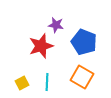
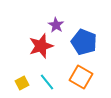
purple star: rotated 21 degrees clockwise
orange square: moved 1 px left
cyan line: rotated 42 degrees counterclockwise
